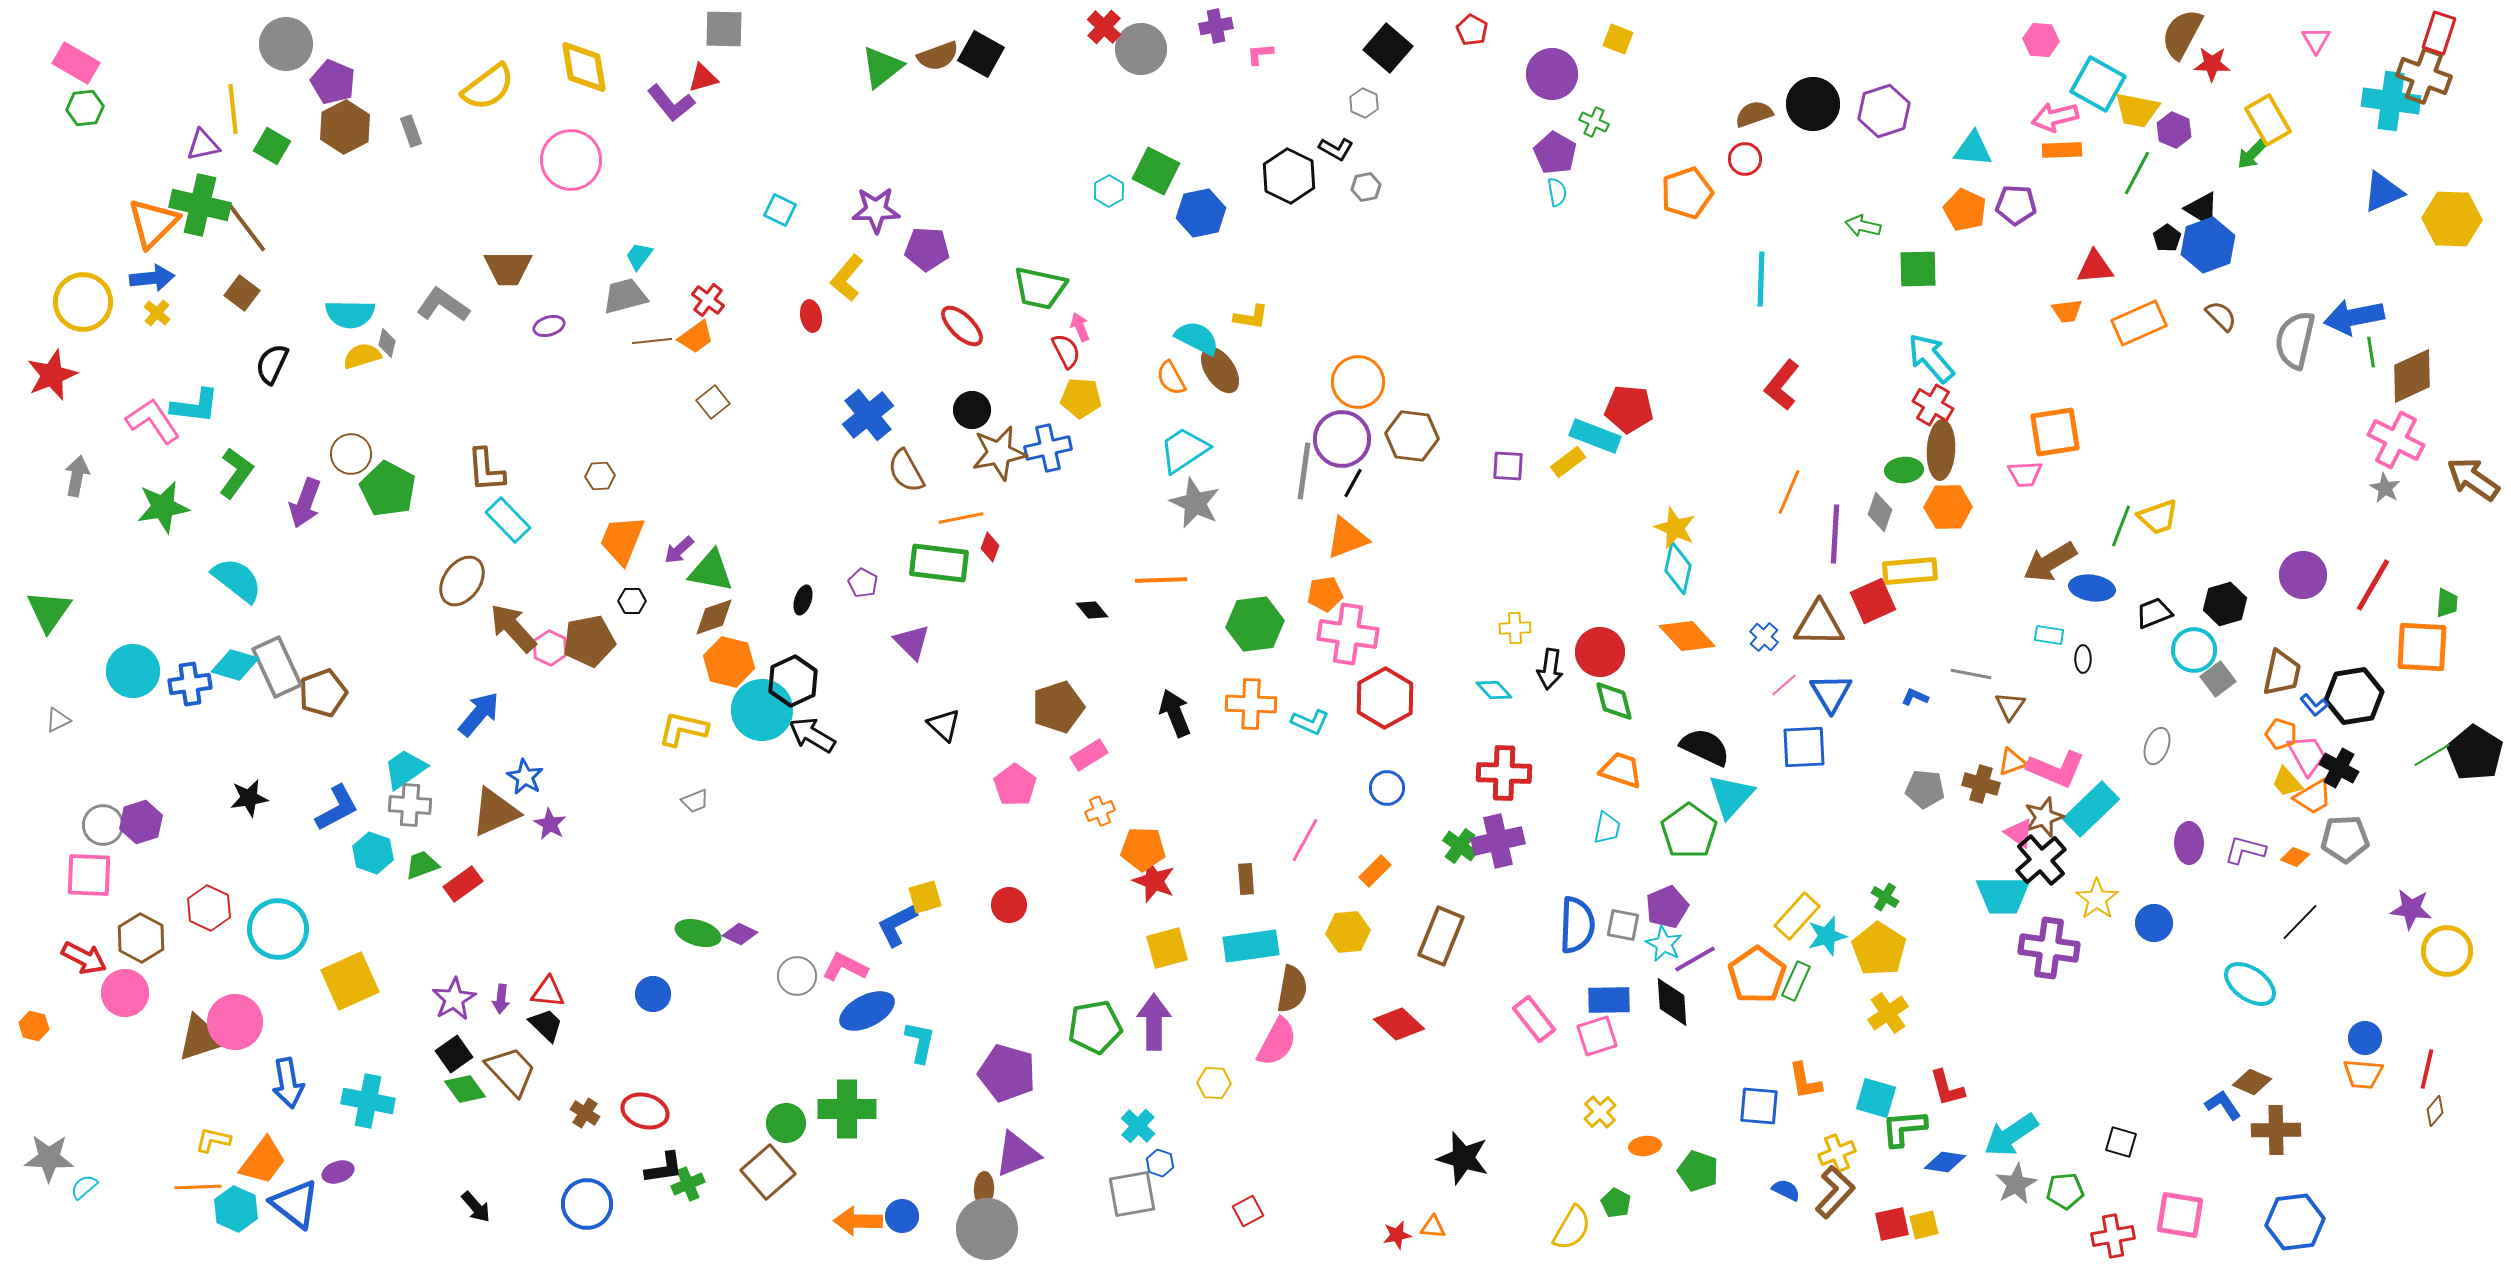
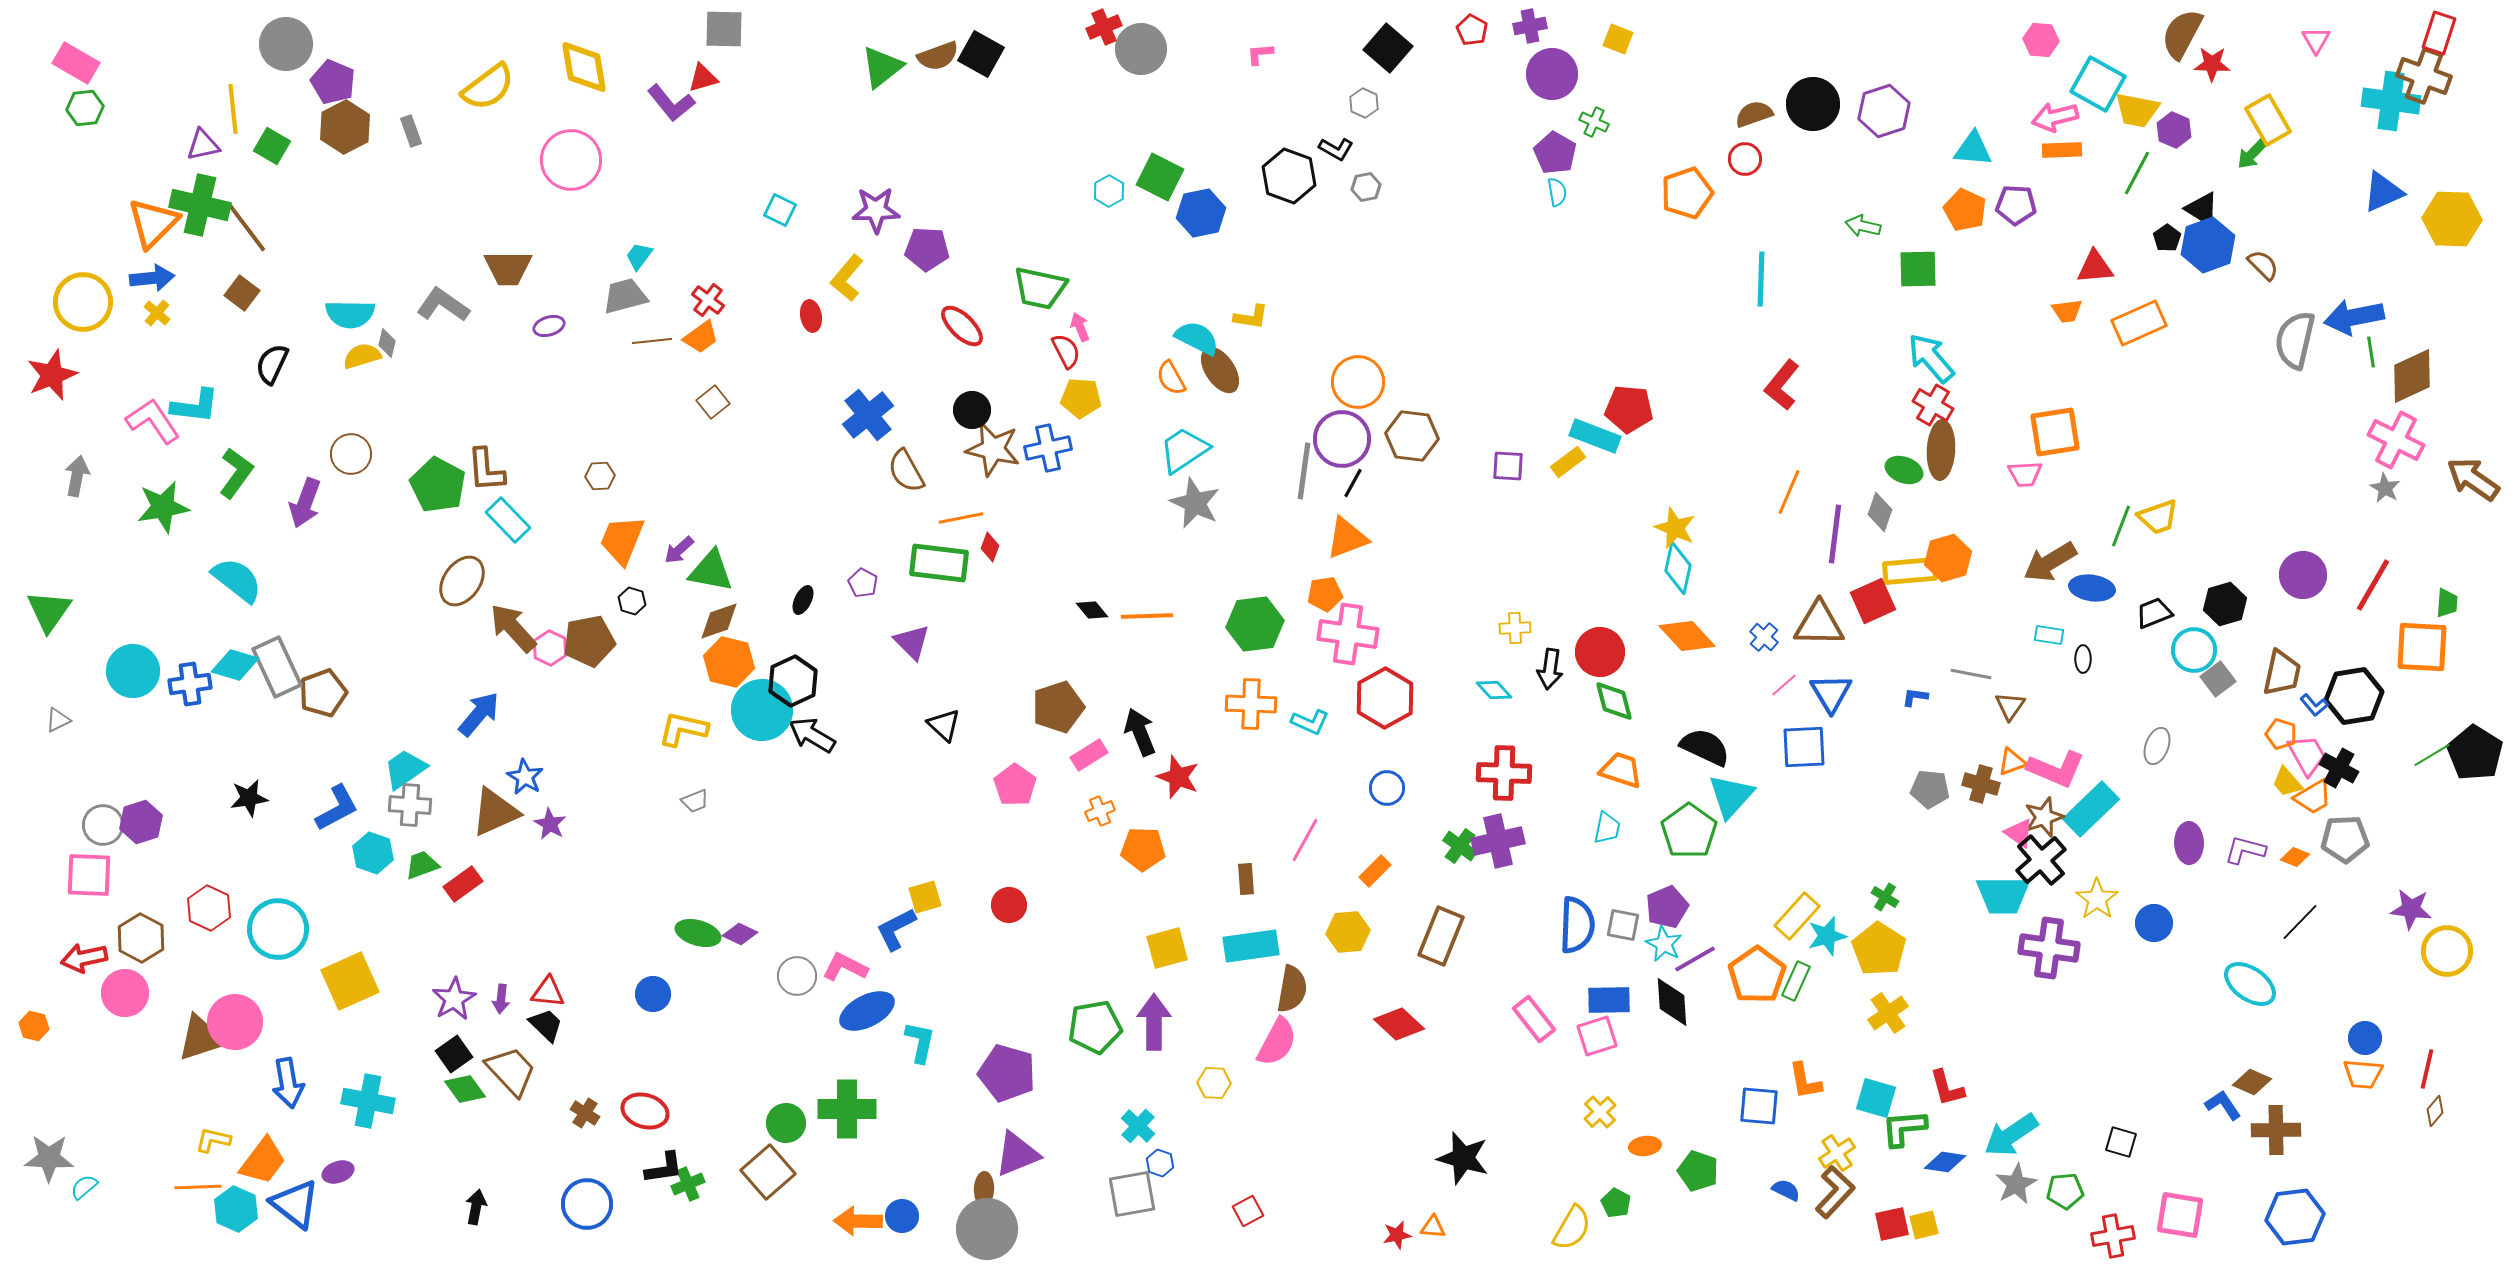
purple cross at (1216, 26): moved 314 px right
red cross at (1104, 27): rotated 24 degrees clockwise
green square at (1156, 171): moved 4 px right, 6 px down
black hexagon at (1289, 176): rotated 6 degrees counterclockwise
brown semicircle at (2221, 316): moved 42 px right, 51 px up
orange trapezoid at (696, 337): moved 5 px right
brown star at (999, 453): moved 6 px left, 4 px up; rotated 24 degrees clockwise
green ellipse at (1904, 470): rotated 24 degrees clockwise
green pentagon at (388, 489): moved 50 px right, 4 px up
orange hexagon at (1948, 507): moved 51 px down; rotated 15 degrees counterclockwise
purple line at (1835, 534): rotated 4 degrees clockwise
orange line at (1161, 580): moved 14 px left, 36 px down
black ellipse at (803, 600): rotated 8 degrees clockwise
black hexagon at (632, 601): rotated 16 degrees clockwise
brown diamond at (714, 617): moved 5 px right, 4 px down
blue L-shape at (1915, 697): rotated 16 degrees counterclockwise
black arrow at (1175, 713): moved 35 px left, 19 px down
gray pentagon at (1925, 789): moved 5 px right
red star at (1154, 881): moved 24 px right, 104 px up
blue L-shape at (897, 925): moved 1 px left, 4 px down
red arrow at (84, 958): rotated 141 degrees clockwise
yellow cross at (1837, 1153): rotated 12 degrees counterclockwise
black arrow at (476, 1207): rotated 128 degrees counterclockwise
blue hexagon at (2295, 1222): moved 5 px up
